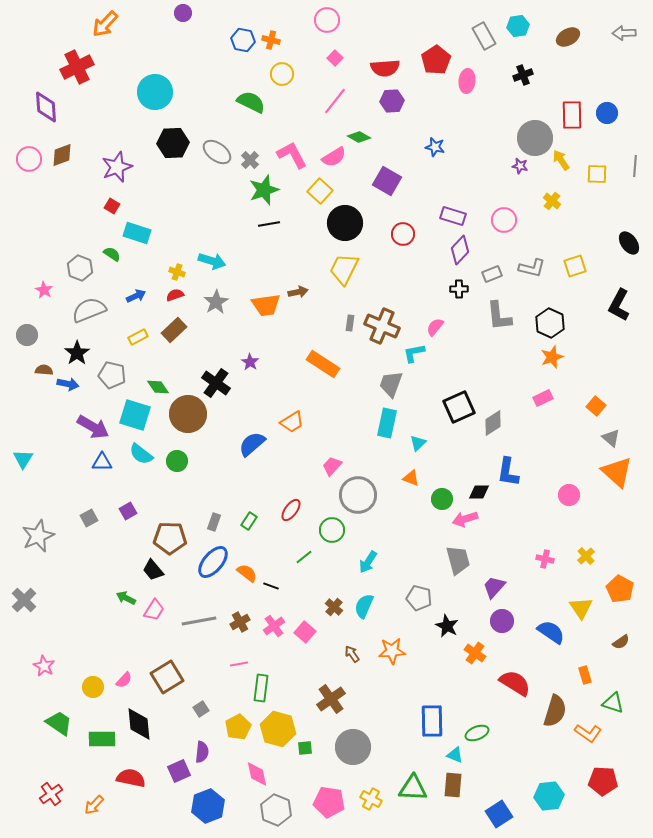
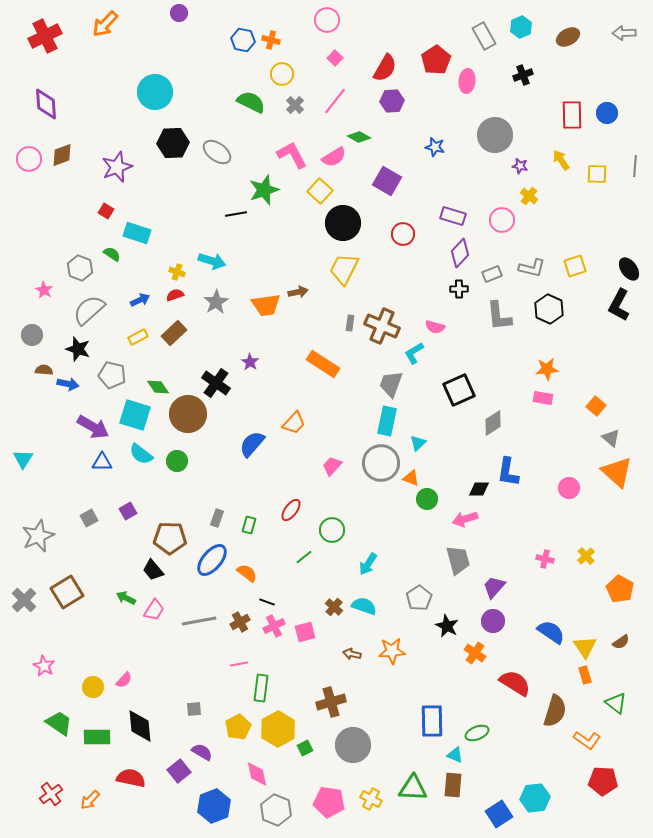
purple circle at (183, 13): moved 4 px left
cyan hexagon at (518, 26): moved 3 px right, 1 px down; rotated 15 degrees counterclockwise
red cross at (77, 67): moved 32 px left, 31 px up
red semicircle at (385, 68): rotated 56 degrees counterclockwise
purple diamond at (46, 107): moved 3 px up
gray circle at (535, 138): moved 40 px left, 3 px up
gray cross at (250, 160): moved 45 px right, 55 px up
yellow cross at (552, 201): moved 23 px left, 5 px up
red square at (112, 206): moved 6 px left, 5 px down
pink circle at (504, 220): moved 2 px left
black circle at (345, 223): moved 2 px left
black line at (269, 224): moved 33 px left, 10 px up
black ellipse at (629, 243): moved 26 px down
purple diamond at (460, 250): moved 3 px down
blue arrow at (136, 296): moved 4 px right, 4 px down
gray semicircle at (89, 310): rotated 20 degrees counterclockwise
black hexagon at (550, 323): moved 1 px left, 14 px up
pink semicircle at (435, 327): rotated 114 degrees counterclockwise
brown rectangle at (174, 330): moved 3 px down
gray circle at (27, 335): moved 5 px right
black star at (77, 353): moved 1 px right, 4 px up; rotated 20 degrees counterclockwise
cyan L-shape at (414, 353): rotated 20 degrees counterclockwise
orange star at (552, 357): moved 5 px left, 12 px down; rotated 15 degrees clockwise
pink rectangle at (543, 398): rotated 36 degrees clockwise
black square at (459, 407): moved 17 px up
orange trapezoid at (292, 422): moved 2 px right, 1 px down; rotated 15 degrees counterclockwise
cyan rectangle at (387, 423): moved 2 px up
blue semicircle at (252, 444): rotated 8 degrees counterclockwise
black diamond at (479, 492): moved 3 px up
gray circle at (358, 495): moved 23 px right, 32 px up
pink circle at (569, 495): moved 7 px up
green circle at (442, 499): moved 15 px left
green rectangle at (249, 521): moved 4 px down; rotated 18 degrees counterclockwise
gray rectangle at (214, 522): moved 3 px right, 4 px up
blue ellipse at (213, 562): moved 1 px left, 2 px up
cyan arrow at (368, 562): moved 2 px down
black line at (271, 586): moved 4 px left, 16 px down
gray pentagon at (419, 598): rotated 25 degrees clockwise
cyan semicircle at (364, 606): rotated 85 degrees clockwise
yellow triangle at (581, 608): moved 4 px right, 39 px down
purple circle at (502, 621): moved 9 px left
pink cross at (274, 626): rotated 10 degrees clockwise
pink square at (305, 632): rotated 35 degrees clockwise
brown arrow at (352, 654): rotated 42 degrees counterclockwise
brown square at (167, 677): moved 100 px left, 85 px up
brown cross at (331, 699): moved 3 px down; rotated 20 degrees clockwise
green triangle at (613, 703): moved 3 px right; rotated 20 degrees clockwise
gray square at (201, 709): moved 7 px left; rotated 28 degrees clockwise
black diamond at (139, 724): moved 1 px right, 2 px down
yellow hexagon at (278, 729): rotated 16 degrees clockwise
orange L-shape at (588, 733): moved 1 px left, 7 px down
green rectangle at (102, 739): moved 5 px left, 2 px up
gray circle at (353, 747): moved 2 px up
green square at (305, 748): rotated 21 degrees counterclockwise
purple semicircle at (202, 752): rotated 65 degrees counterclockwise
purple square at (179, 771): rotated 15 degrees counterclockwise
cyan hexagon at (549, 796): moved 14 px left, 2 px down
orange arrow at (94, 805): moved 4 px left, 5 px up
blue hexagon at (208, 806): moved 6 px right
